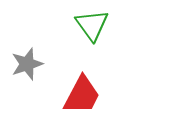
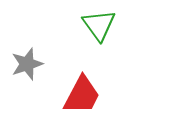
green triangle: moved 7 px right
